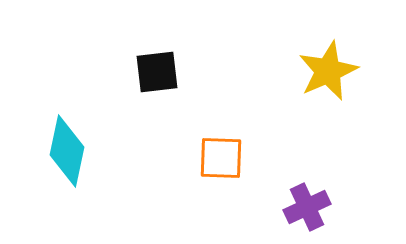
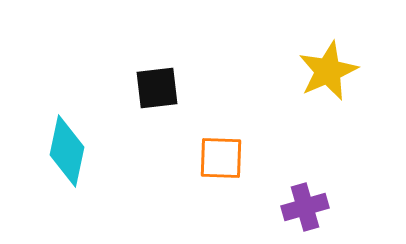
black square: moved 16 px down
purple cross: moved 2 px left; rotated 9 degrees clockwise
